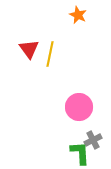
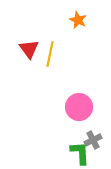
orange star: moved 5 px down
